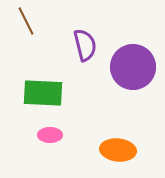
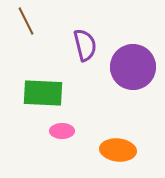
pink ellipse: moved 12 px right, 4 px up
